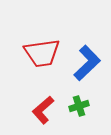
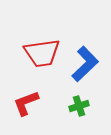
blue L-shape: moved 2 px left, 1 px down
red L-shape: moved 17 px left, 7 px up; rotated 20 degrees clockwise
